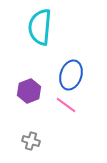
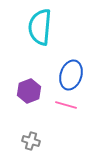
pink line: rotated 20 degrees counterclockwise
